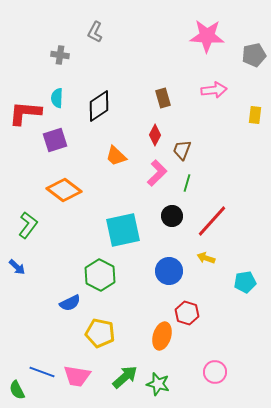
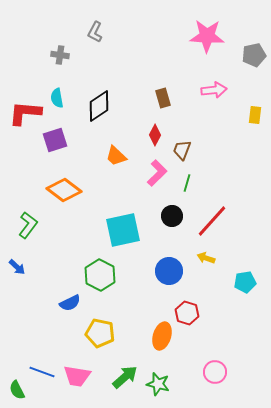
cyan semicircle: rotated 12 degrees counterclockwise
